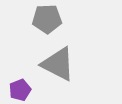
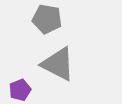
gray pentagon: rotated 12 degrees clockwise
